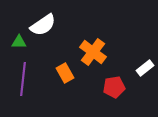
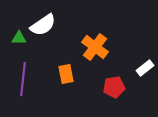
green triangle: moved 4 px up
orange cross: moved 2 px right, 5 px up
orange rectangle: moved 1 px right, 1 px down; rotated 18 degrees clockwise
